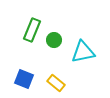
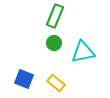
green rectangle: moved 23 px right, 14 px up
green circle: moved 3 px down
